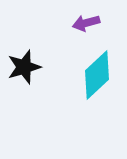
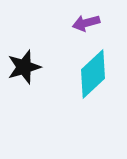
cyan diamond: moved 4 px left, 1 px up
